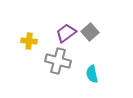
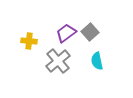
gray cross: rotated 35 degrees clockwise
cyan semicircle: moved 5 px right, 13 px up
